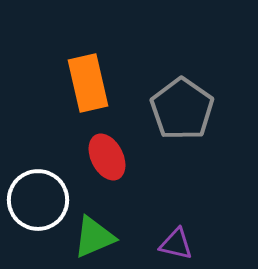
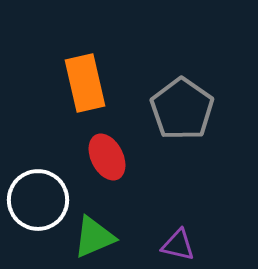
orange rectangle: moved 3 px left
purple triangle: moved 2 px right, 1 px down
